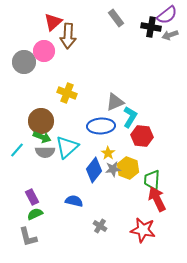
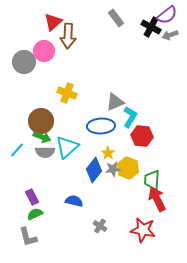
black cross: rotated 18 degrees clockwise
